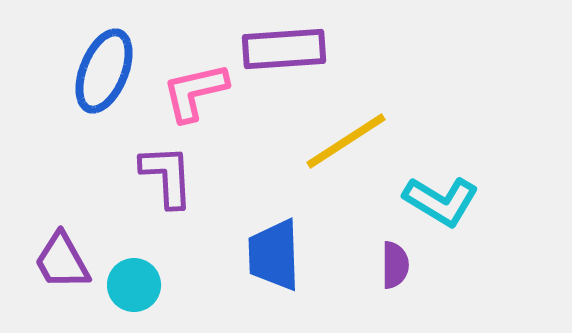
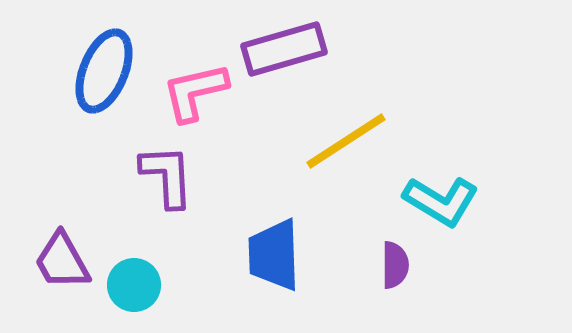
purple rectangle: rotated 12 degrees counterclockwise
